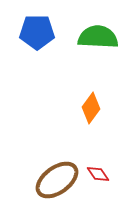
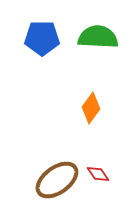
blue pentagon: moved 5 px right, 6 px down
